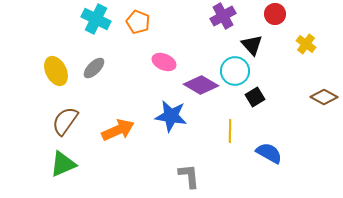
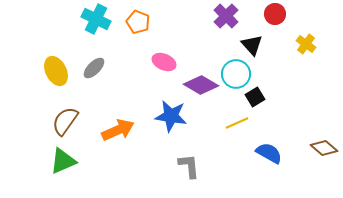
purple cross: moved 3 px right; rotated 15 degrees counterclockwise
cyan circle: moved 1 px right, 3 px down
brown diamond: moved 51 px down; rotated 12 degrees clockwise
yellow line: moved 7 px right, 8 px up; rotated 65 degrees clockwise
green triangle: moved 3 px up
gray L-shape: moved 10 px up
